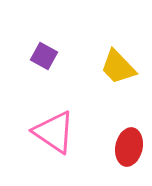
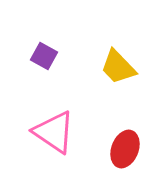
red ellipse: moved 4 px left, 2 px down; rotated 9 degrees clockwise
